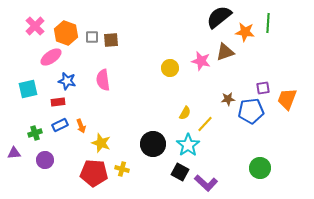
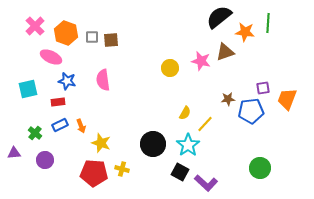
pink ellipse: rotated 60 degrees clockwise
green cross: rotated 32 degrees counterclockwise
